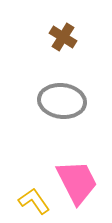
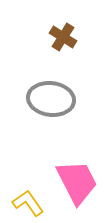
gray ellipse: moved 11 px left, 2 px up
yellow L-shape: moved 6 px left, 2 px down
